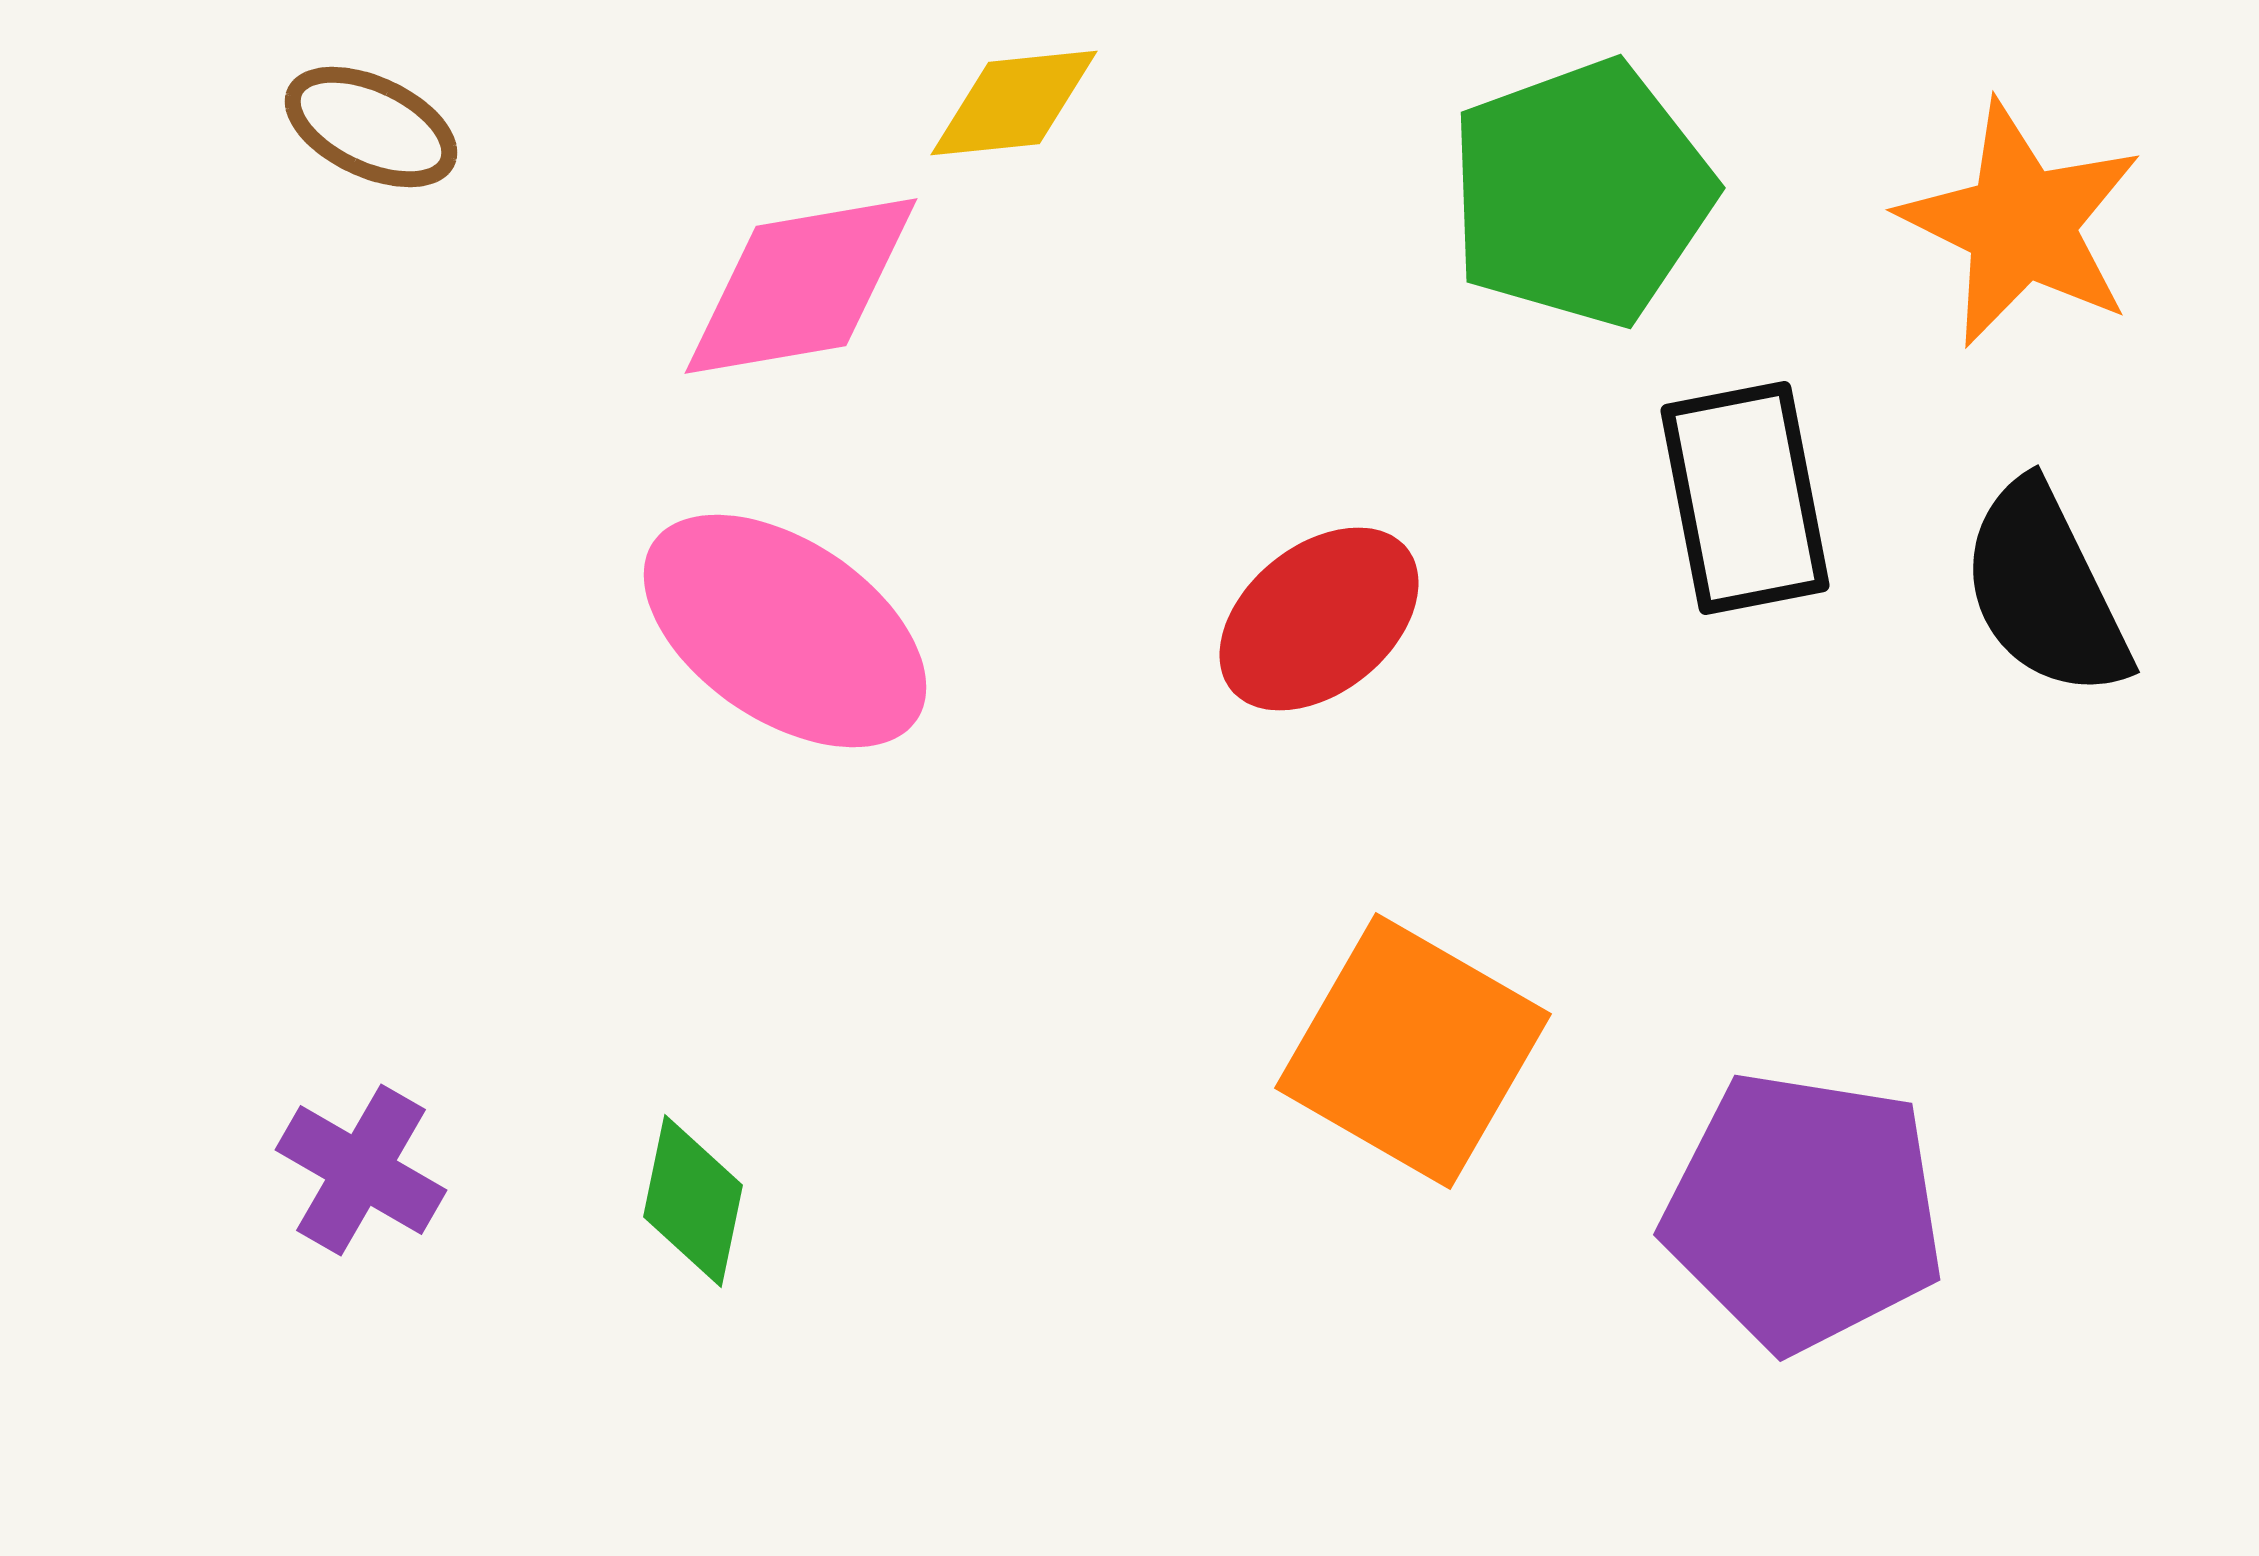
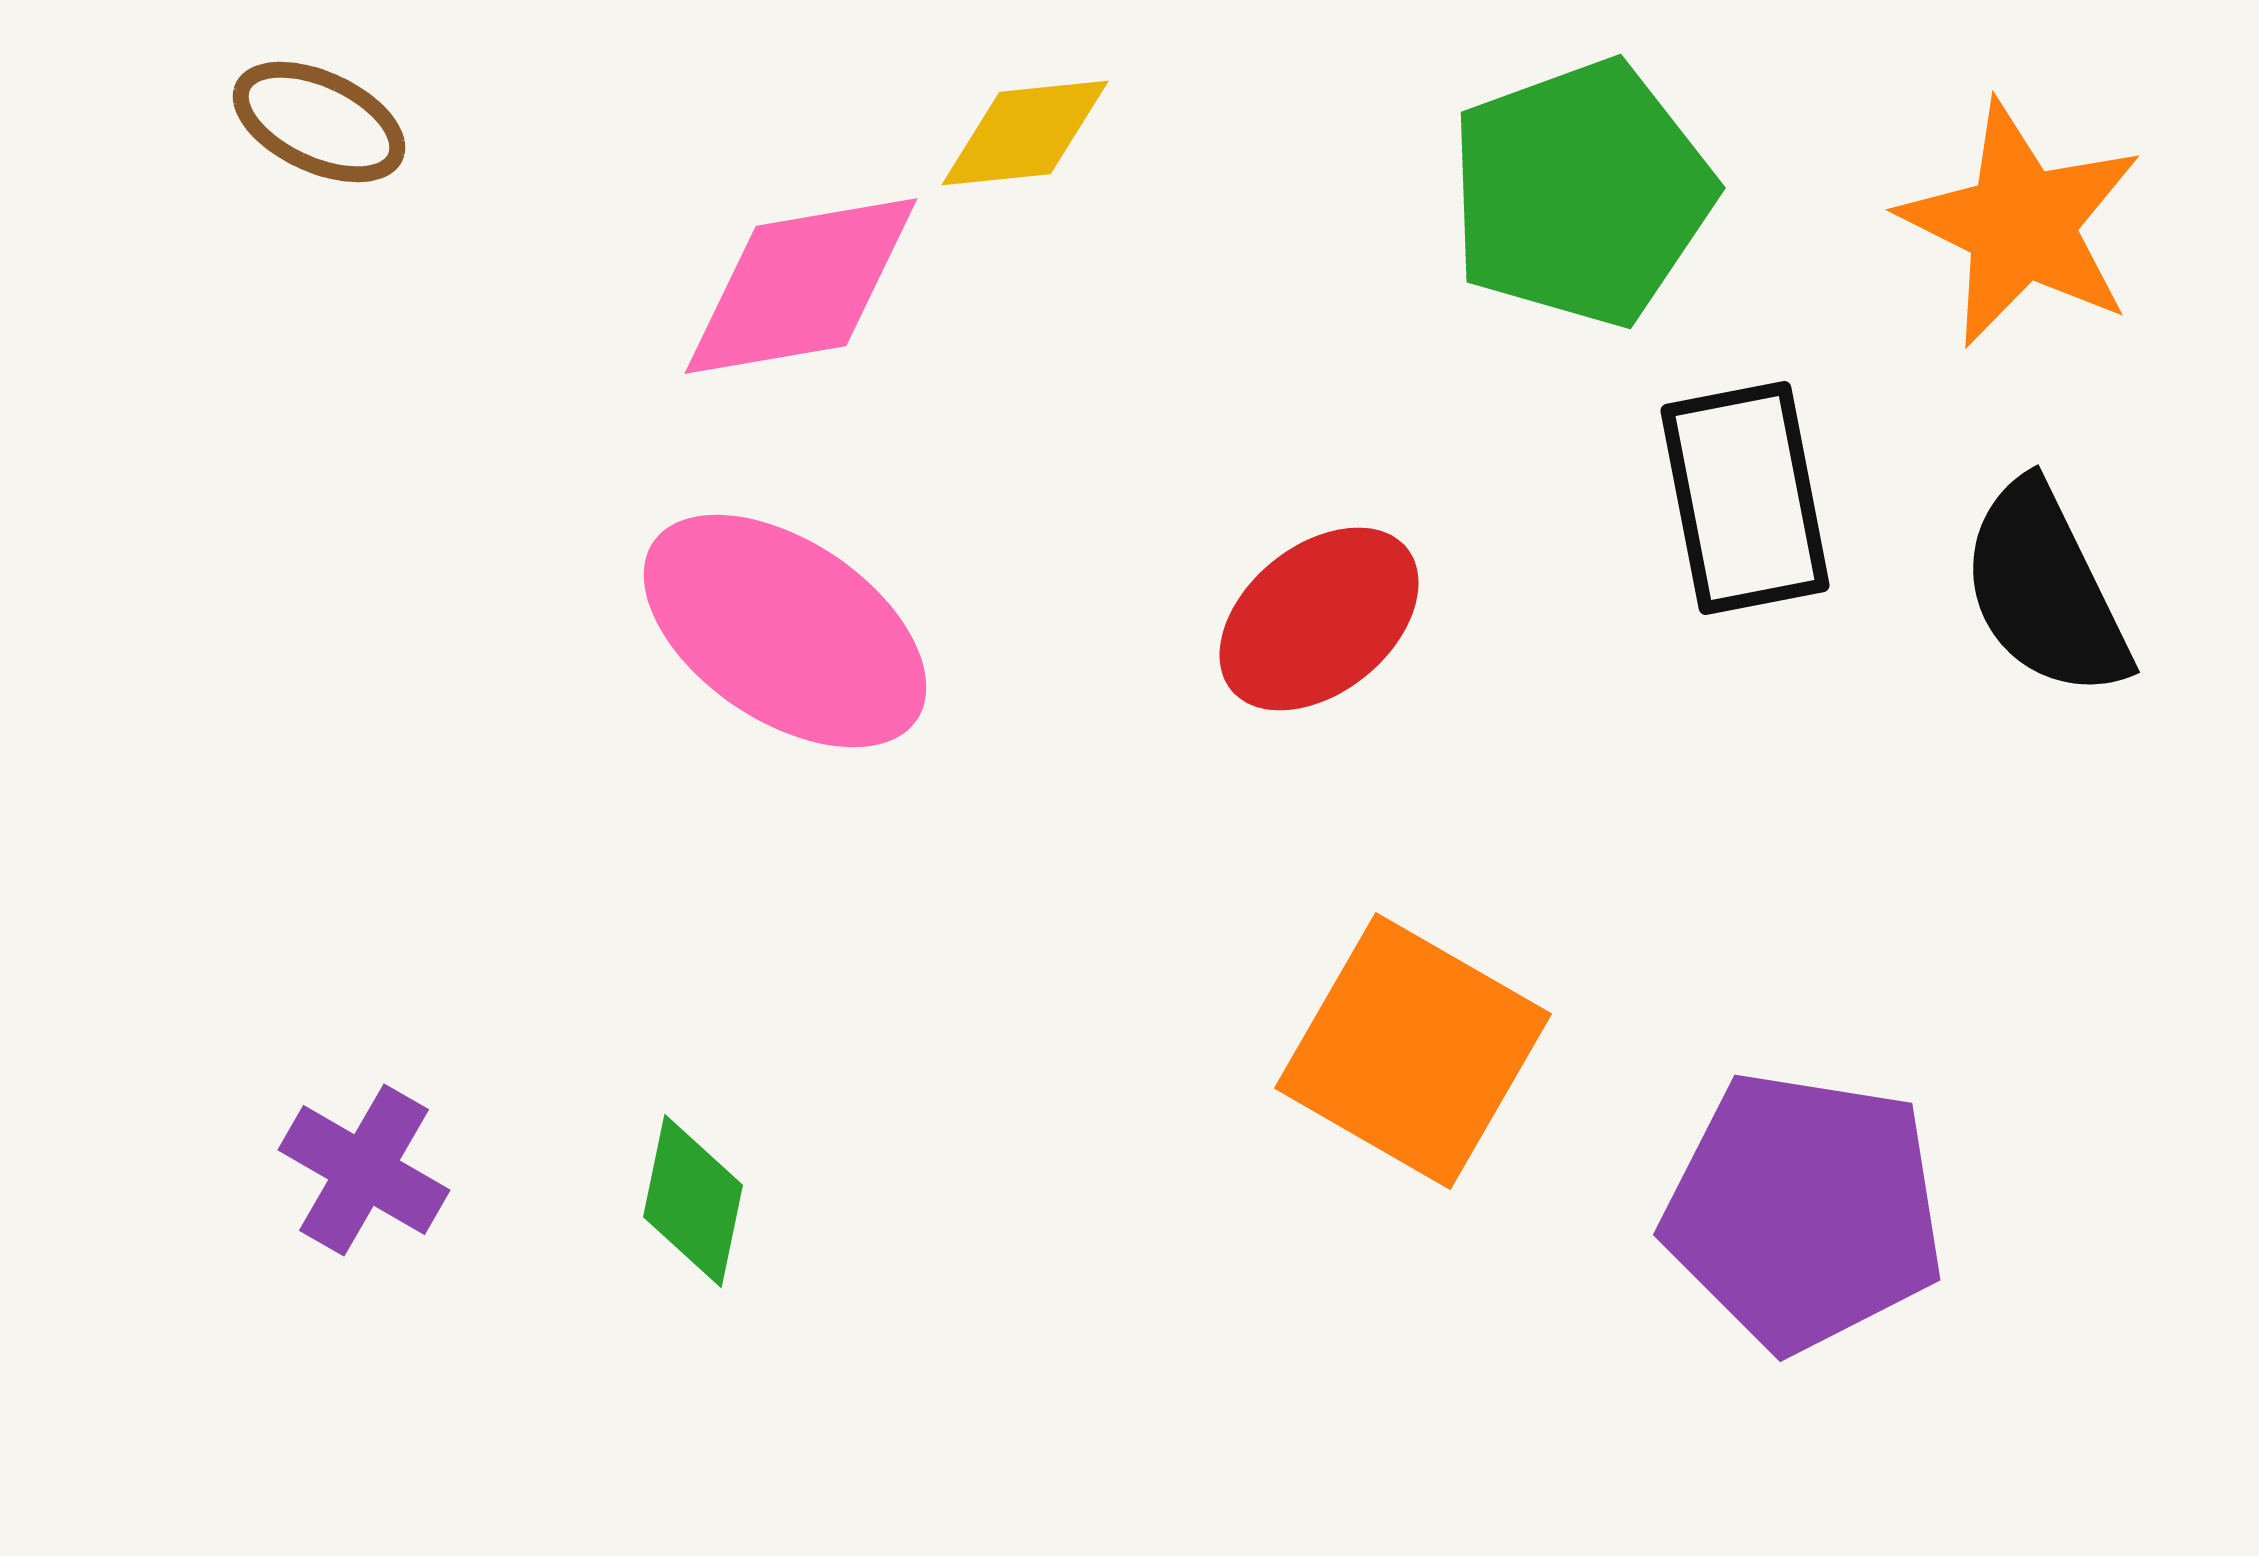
yellow diamond: moved 11 px right, 30 px down
brown ellipse: moved 52 px left, 5 px up
purple cross: moved 3 px right
